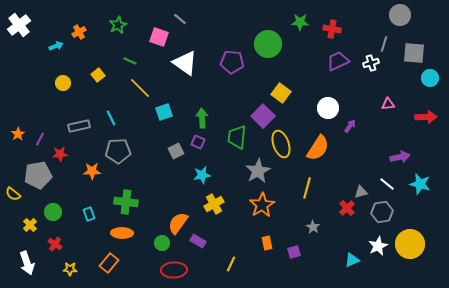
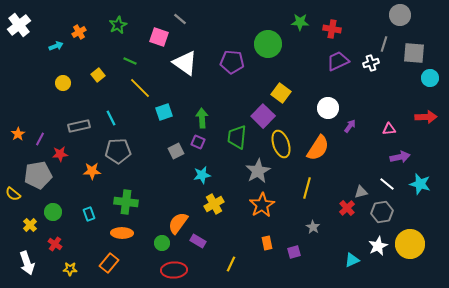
pink triangle at (388, 104): moved 1 px right, 25 px down
